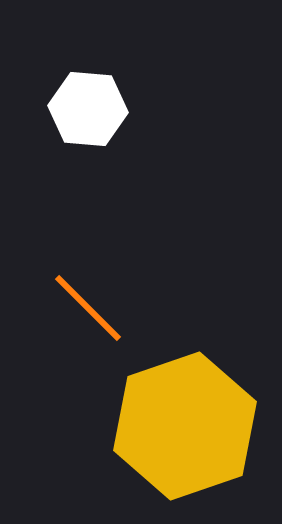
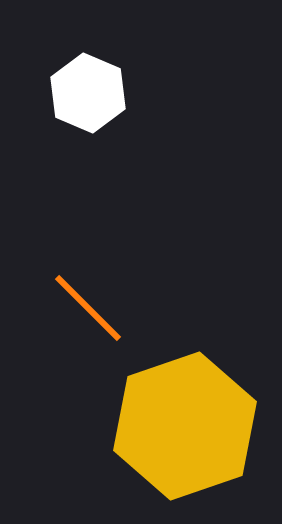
white hexagon: moved 16 px up; rotated 18 degrees clockwise
